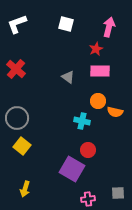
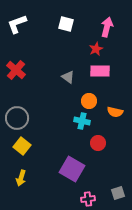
pink arrow: moved 2 px left
red cross: moved 1 px down
orange circle: moved 9 px left
red circle: moved 10 px right, 7 px up
yellow arrow: moved 4 px left, 11 px up
gray square: rotated 16 degrees counterclockwise
